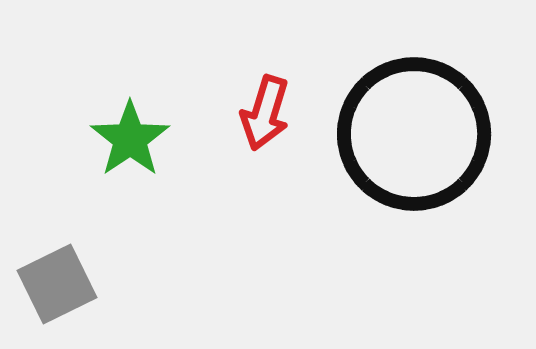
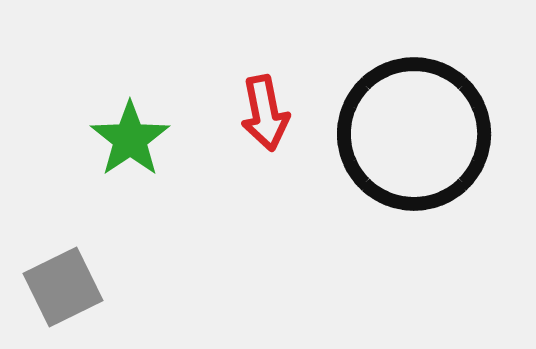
red arrow: rotated 28 degrees counterclockwise
gray square: moved 6 px right, 3 px down
